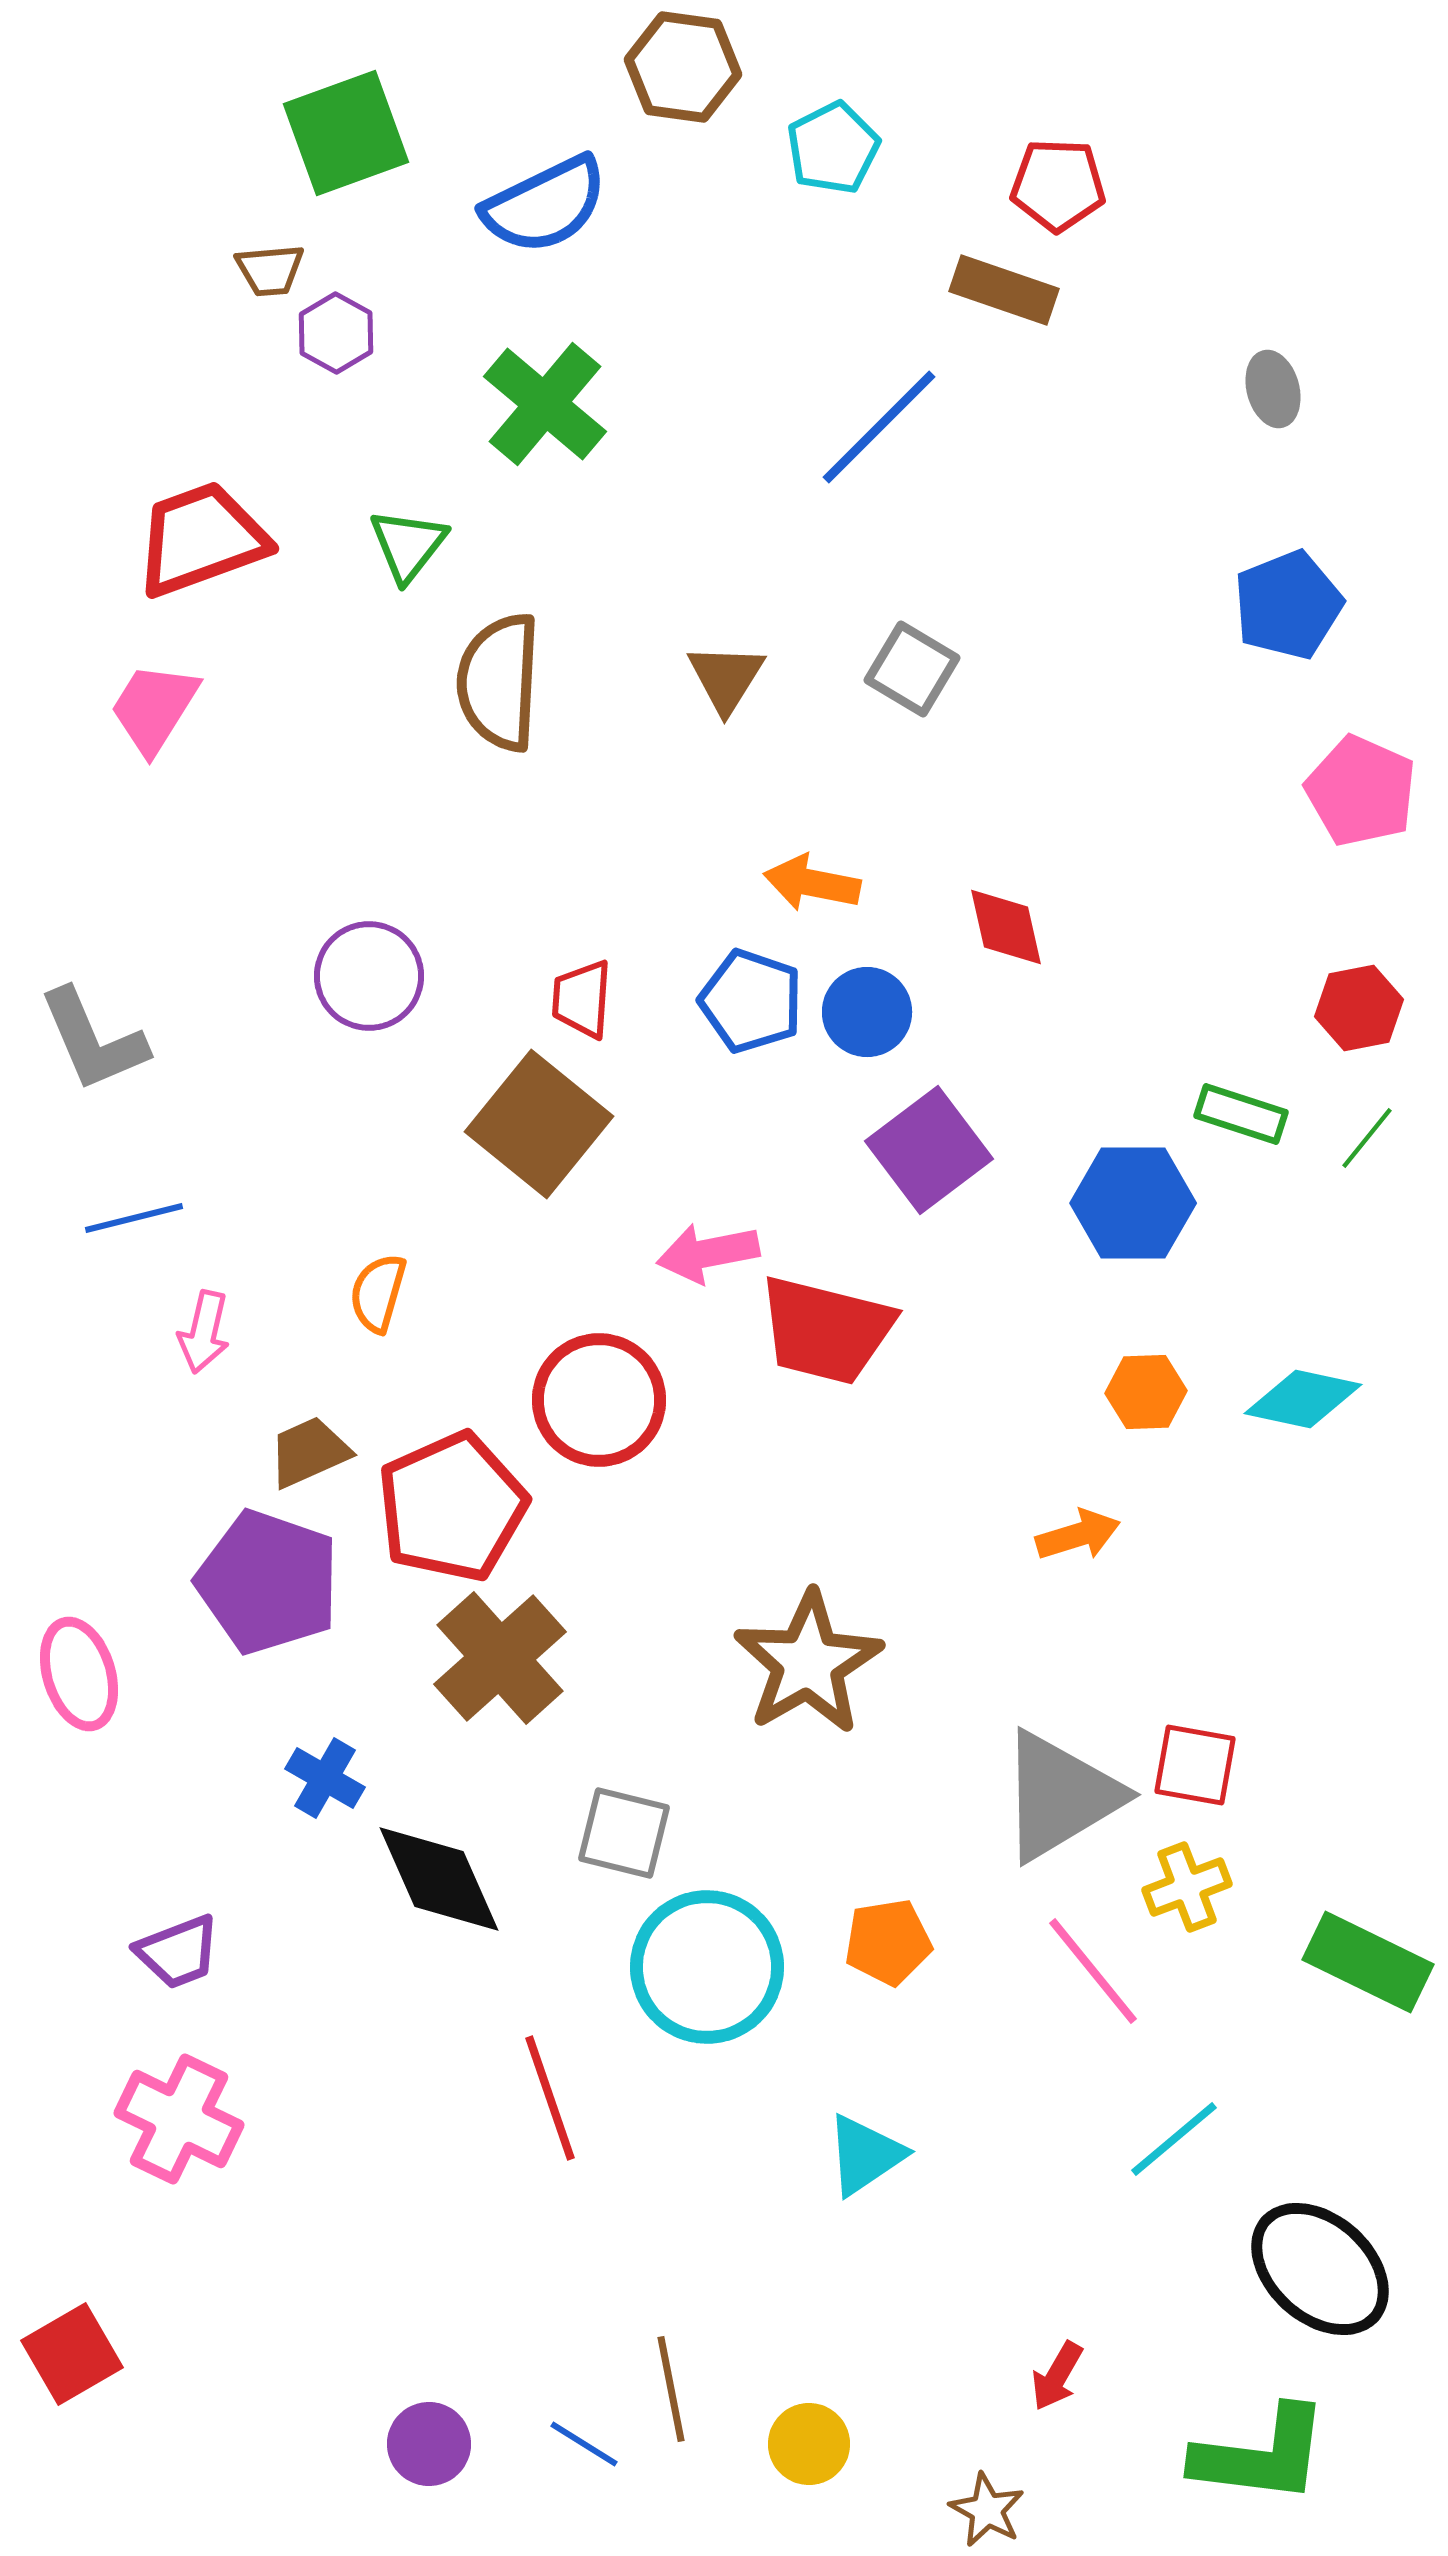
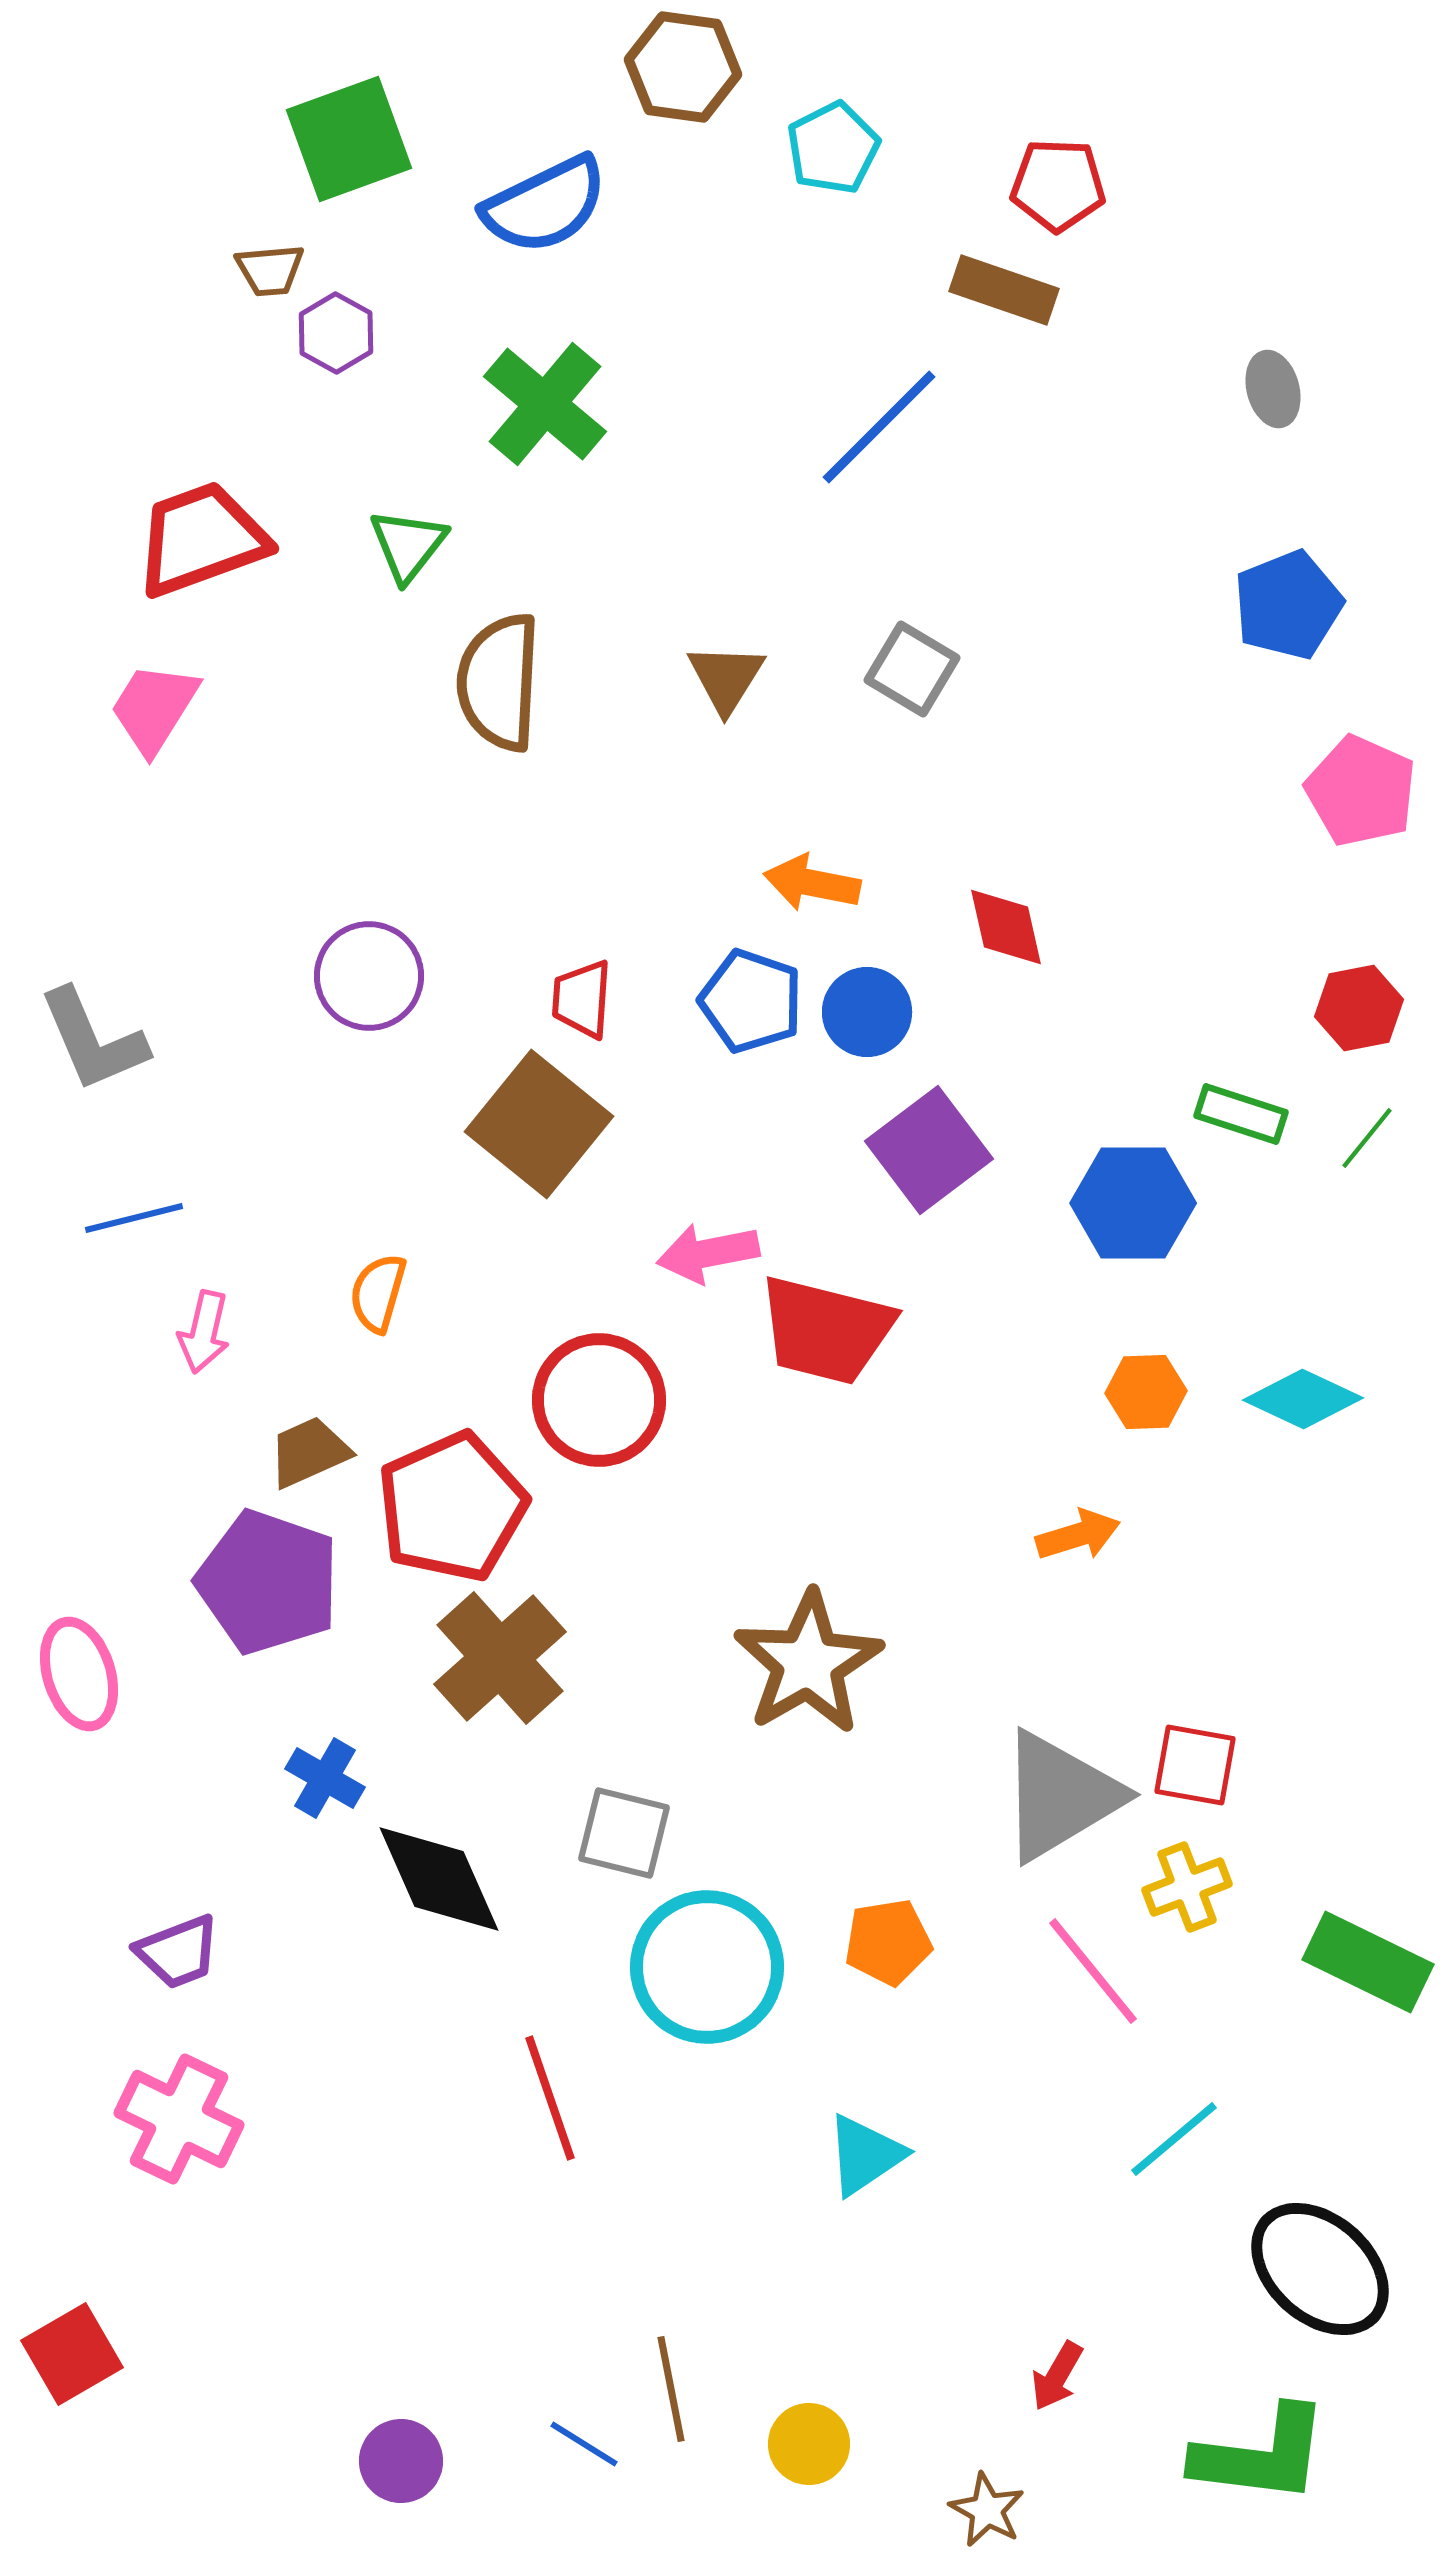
green square at (346, 133): moved 3 px right, 6 px down
cyan diamond at (1303, 1399): rotated 13 degrees clockwise
purple circle at (429, 2444): moved 28 px left, 17 px down
